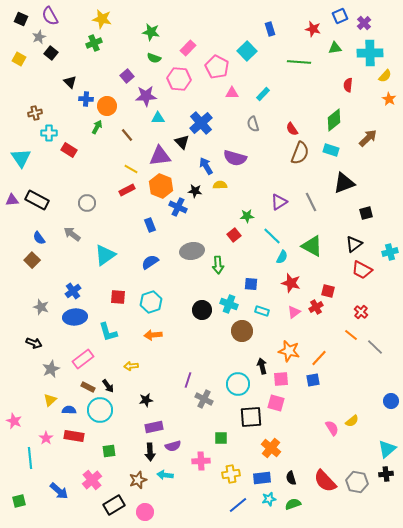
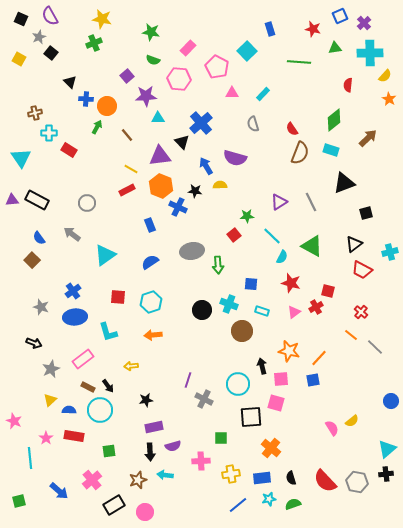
green semicircle at (154, 58): moved 1 px left, 2 px down
